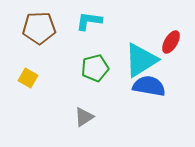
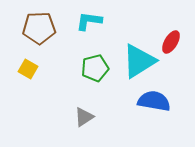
cyan triangle: moved 2 px left, 1 px down
yellow square: moved 9 px up
blue semicircle: moved 5 px right, 15 px down
